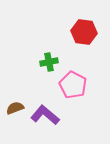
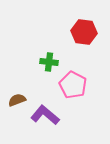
green cross: rotated 18 degrees clockwise
brown semicircle: moved 2 px right, 8 px up
